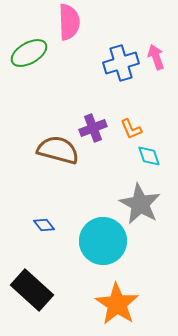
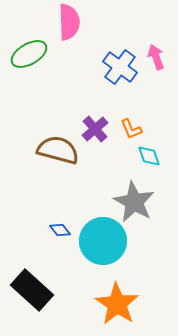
green ellipse: moved 1 px down
blue cross: moved 1 px left, 4 px down; rotated 36 degrees counterclockwise
purple cross: moved 2 px right, 1 px down; rotated 20 degrees counterclockwise
gray star: moved 6 px left, 2 px up
blue diamond: moved 16 px right, 5 px down
